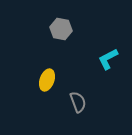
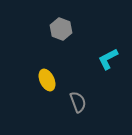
gray hexagon: rotated 10 degrees clockwise
yellow ellipse: rotated 45 degrees counterclockwise
